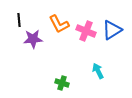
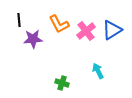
pink cross: rotated 30 degrees clockwise
